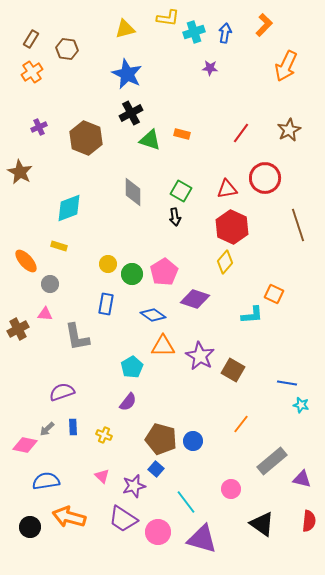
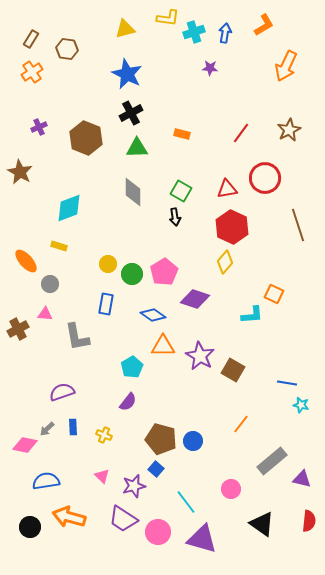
orange L-shape at (264, 25): rotated 15 degrees clockwise
green triangle at (150, 140): moved 13 px left, 8 px down; rotated 20 degrees counterclockwise
